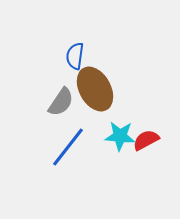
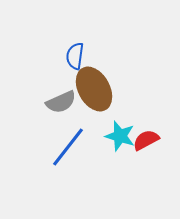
brown ellipse: moved 1 px left
gray semicircle: rotated 32 degrees clockwise
cyan star: rotated 12 degrees clockwise
